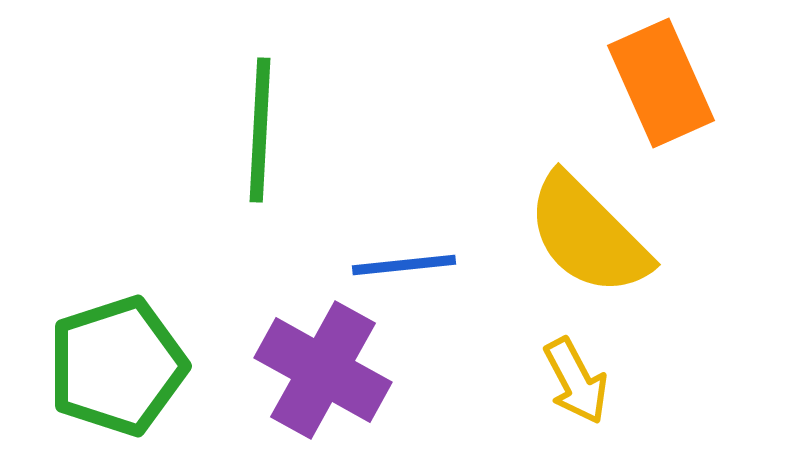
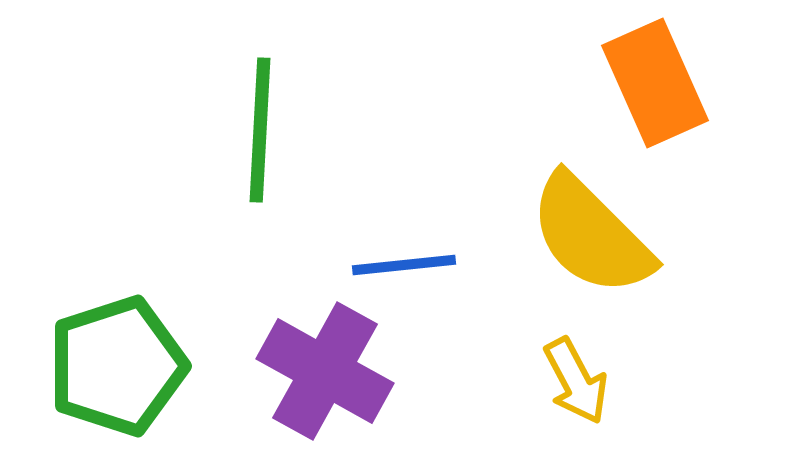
orange rectangle: moved 6 px left
yellow semicircle: moved 3 px right
purple cross: moved 2 px right, 1 px down
